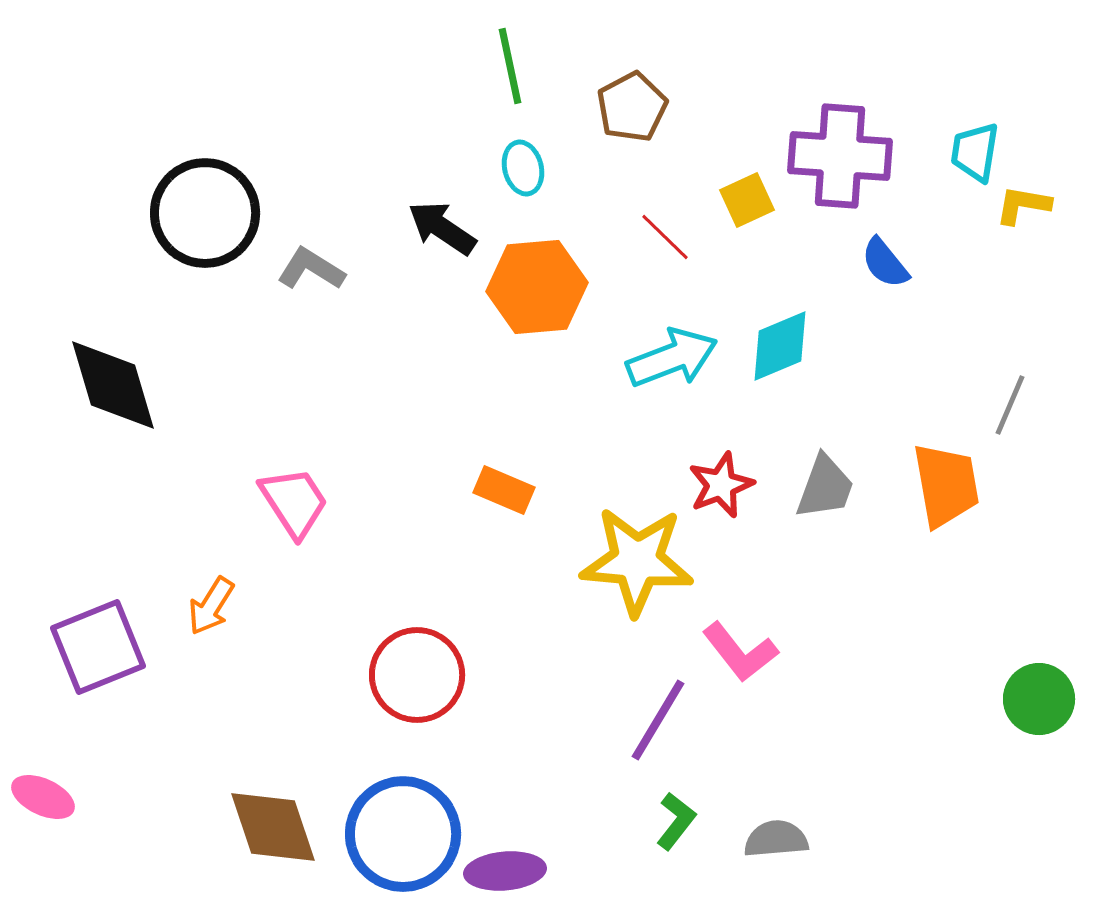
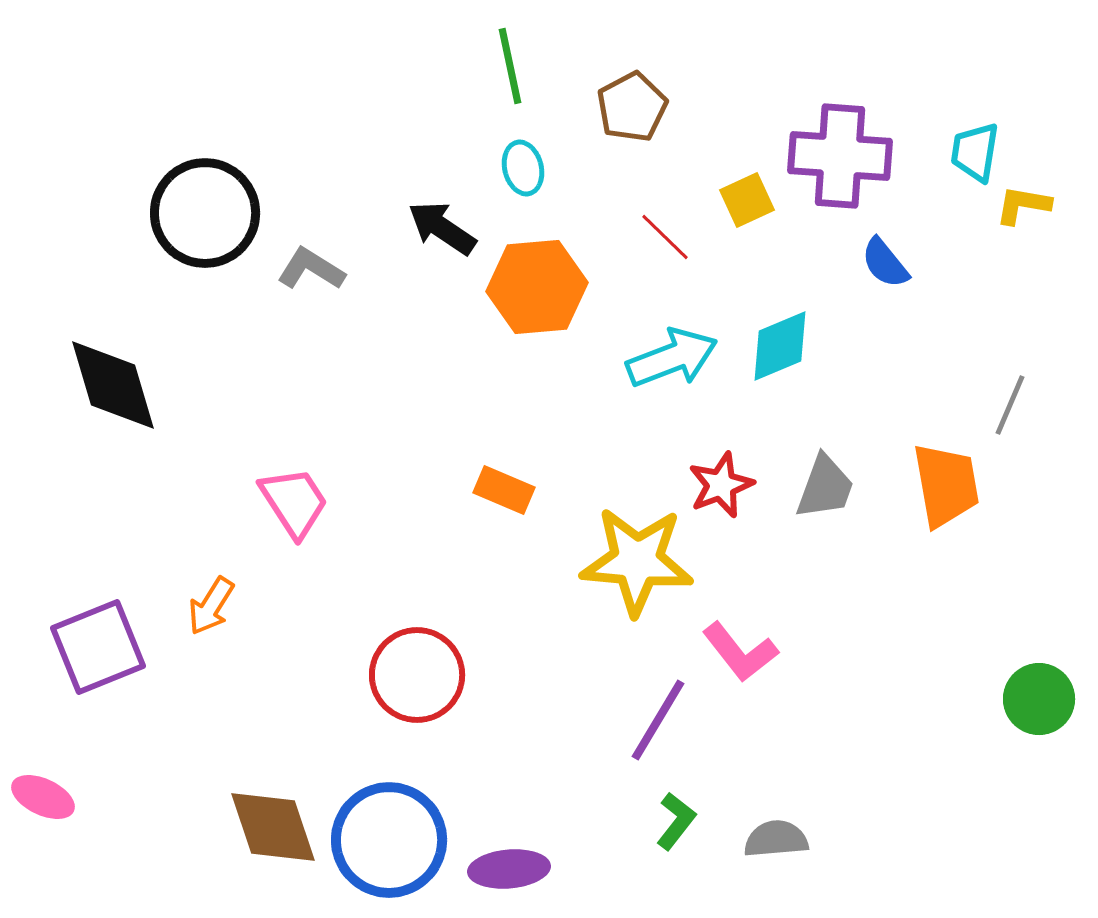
blue circle: moved 14 px left, 6 px down
purple ellipse: moved 4 px right, 2 px up
